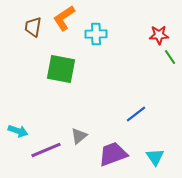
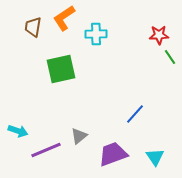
green square: rotated 24 degrees counterclockwise
blue line: moved 1 px left; rotated 10 degrees counterclockwise
